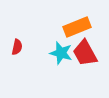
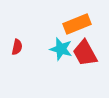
orange rectangle: moved 3 px up
cyan star: moved 4 px up
